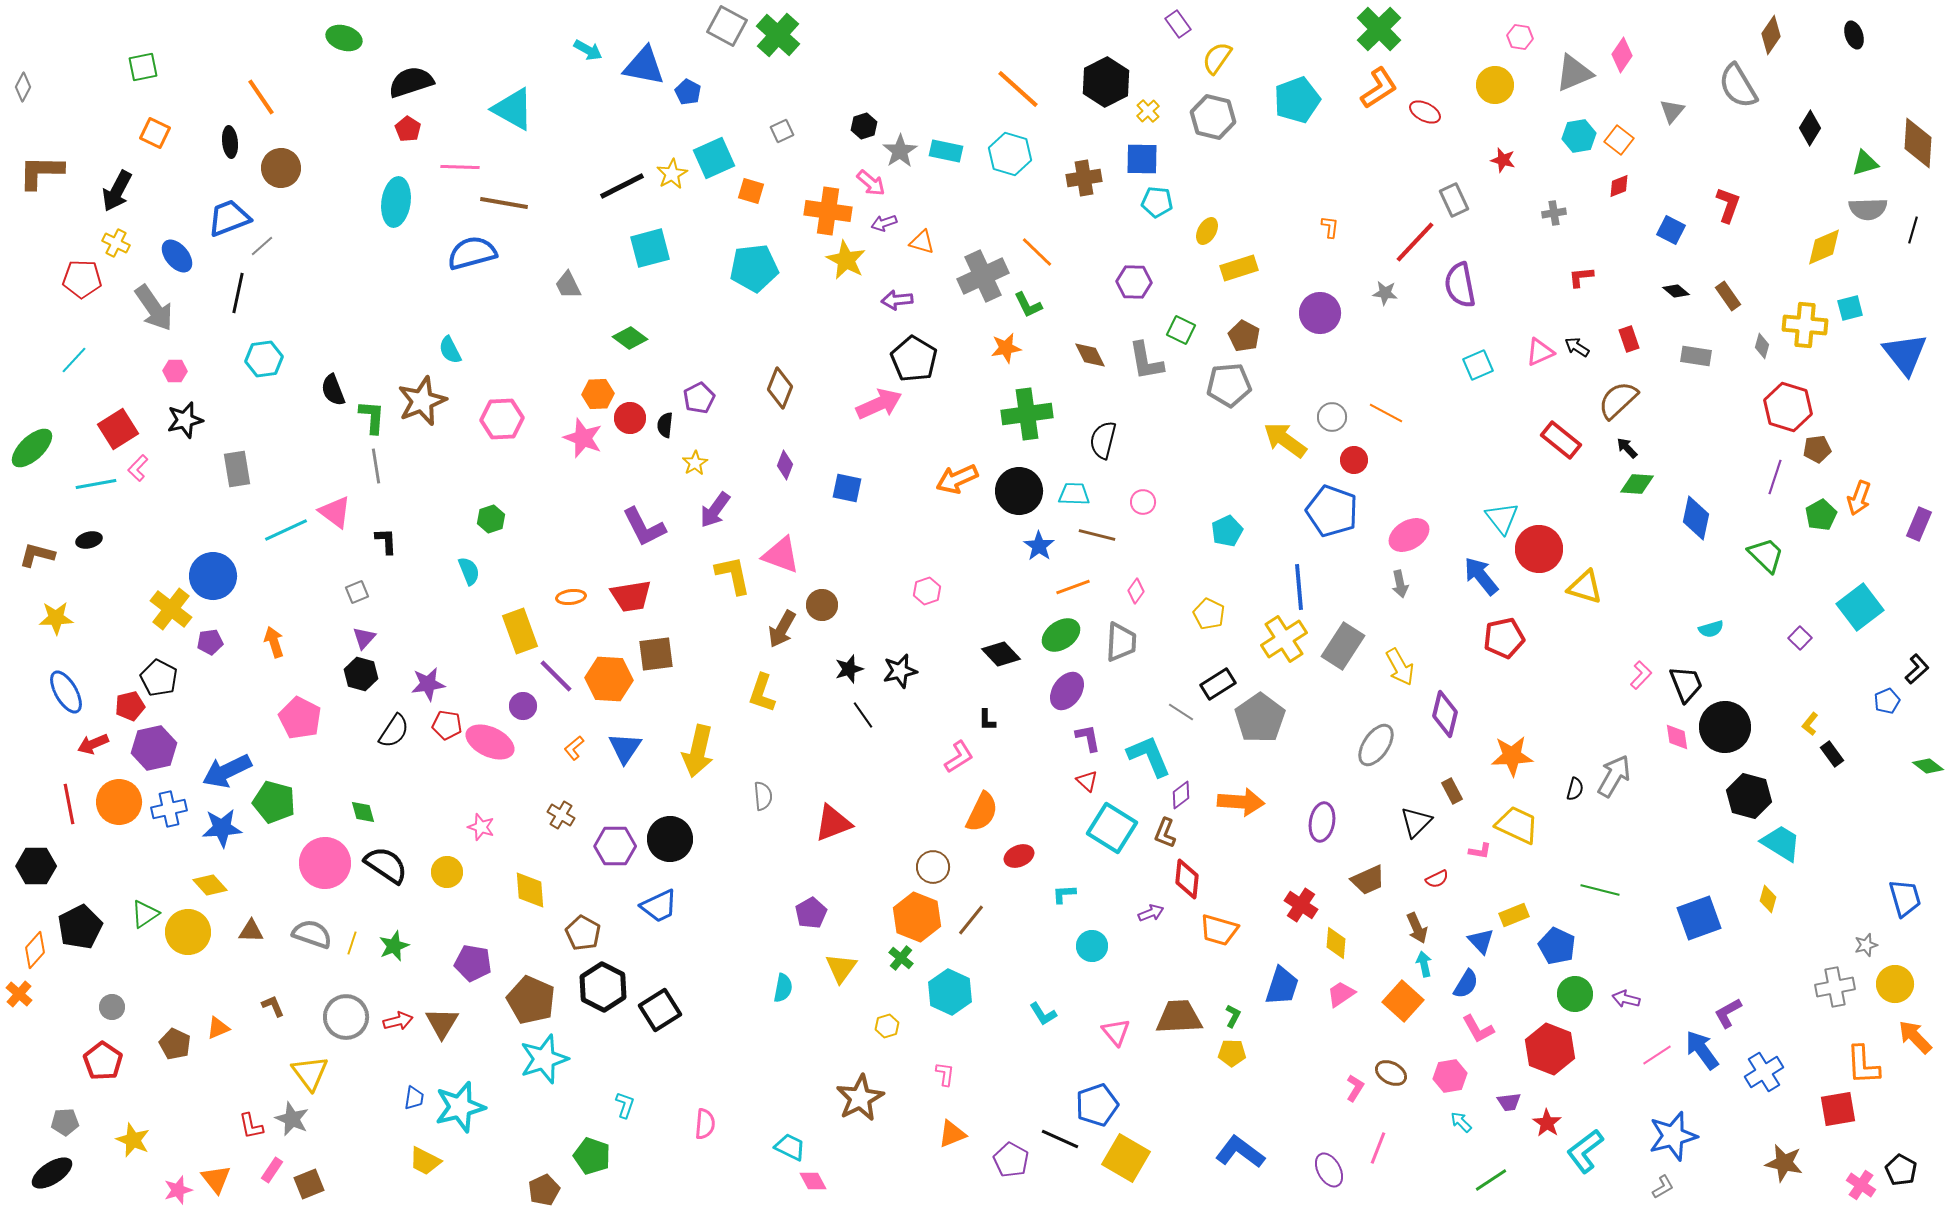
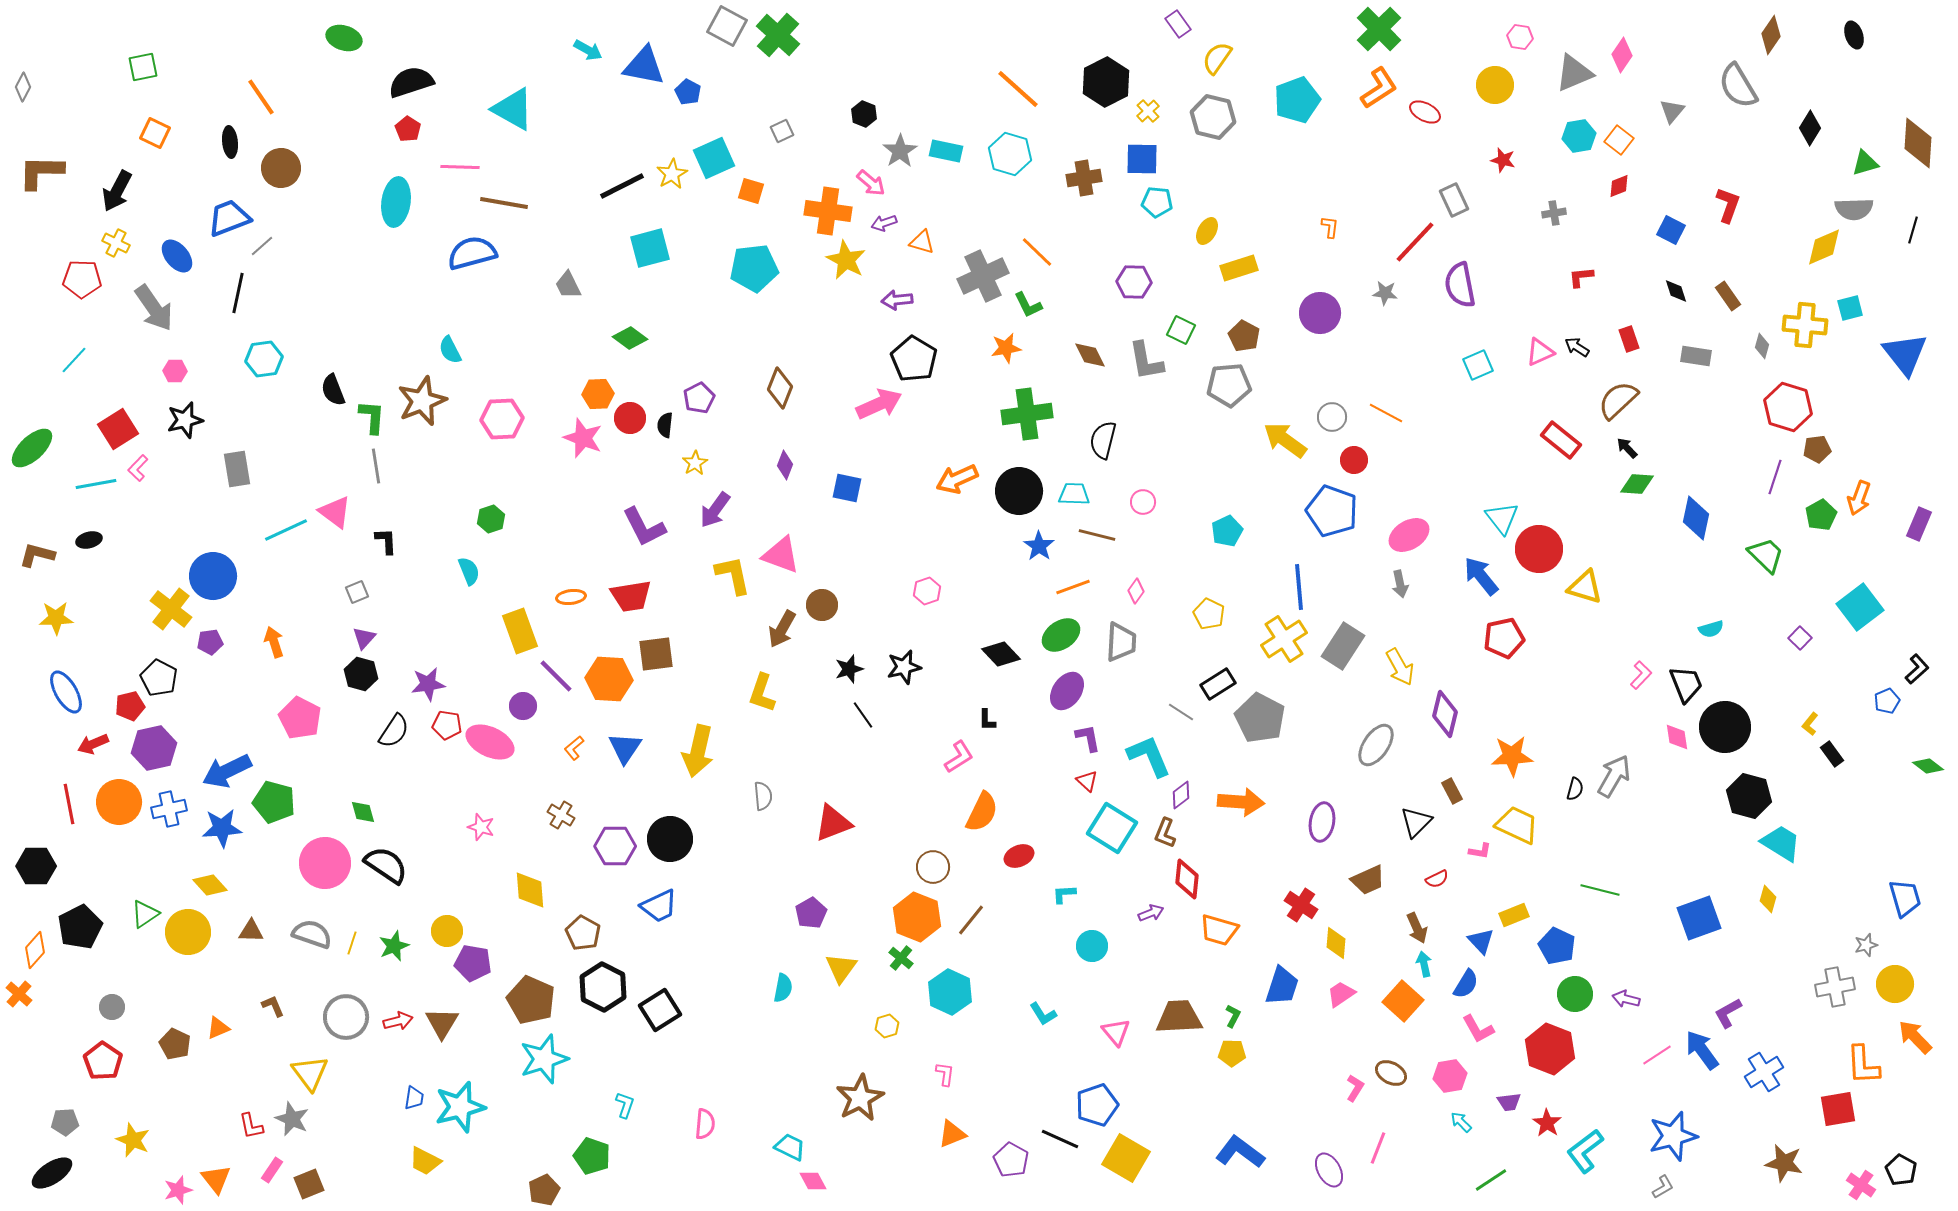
black hexagon at (864, 126): moved 12 px up; rotated 20 degrees counterclockwise
gray semicircle at (1868, 209): moved 14 px left
black diamond at (1676, 291): rotated 32 degrees clockwise
black star at (900, 671): moved 4 px right, 4 px up
gray pentagon at (1260, 718): rotated 9 degrees counterclockwise
yellow circle at (447, 872): moved 59 px down
